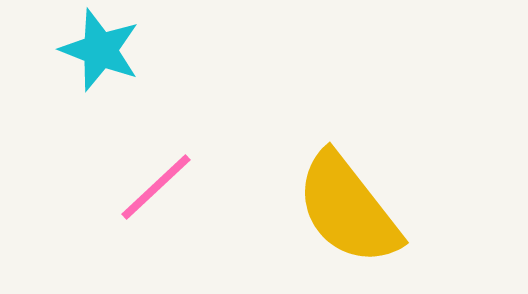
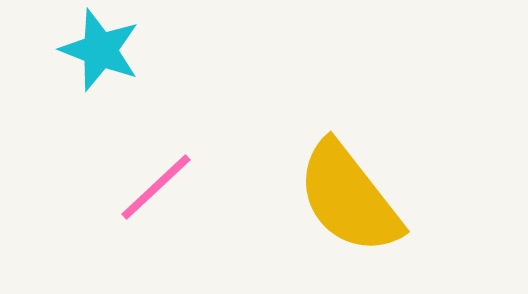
yellow semicircle: moved 1 px right, 11 px up
